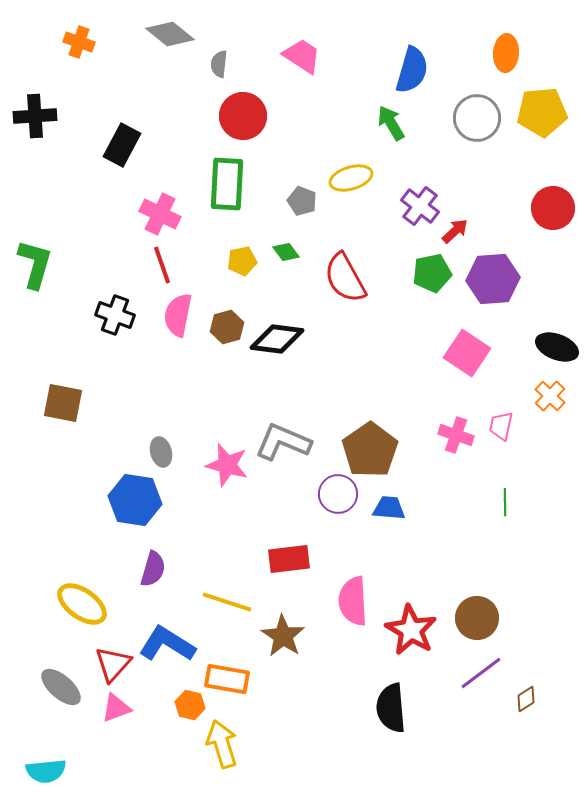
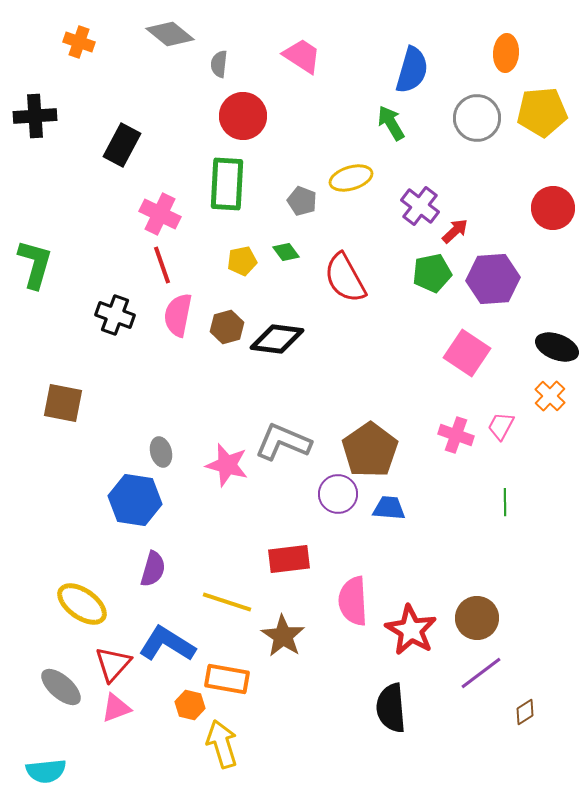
pink trapezoid at (501, 426): rotated 16 degrees clockwise
brown diamond at (526, 699): moved 1 px left, 13 px down
